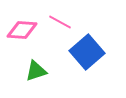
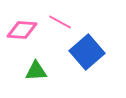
green triangle: rotated 15 degrees clockwise
